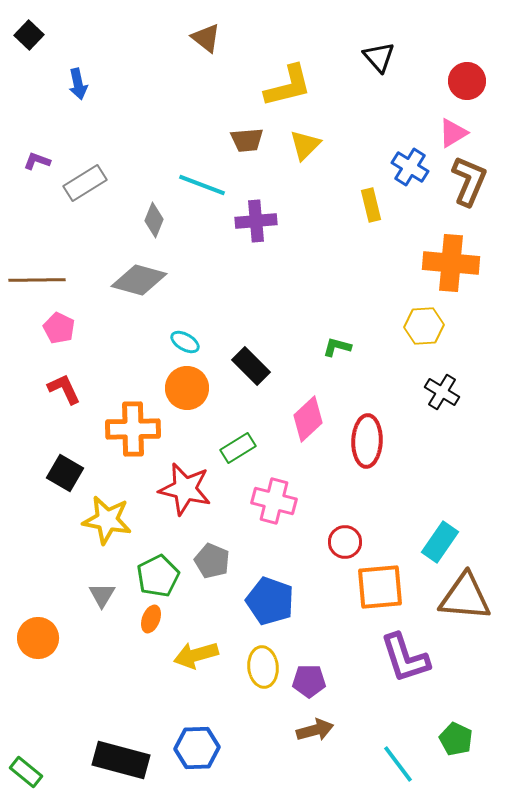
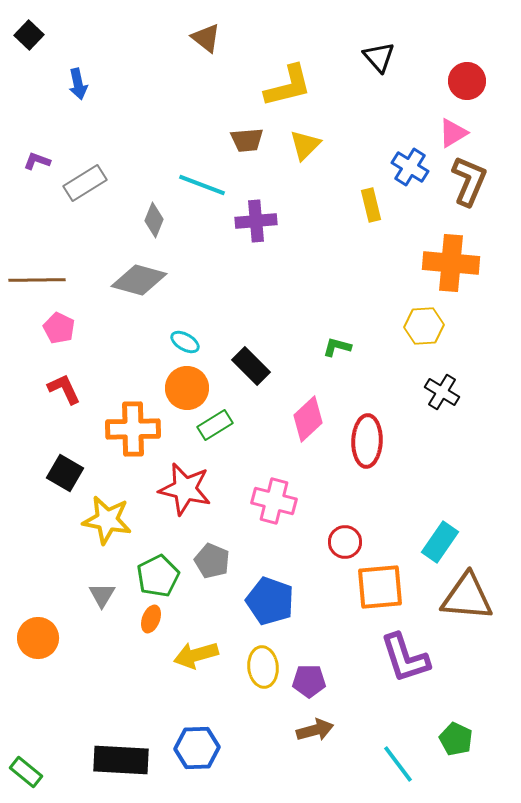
green rectangle at (238, 448): moved 23 px left, 23 px up
brown triangle at (465, 597): moved 2 px right
black rectangle at (121, 760): rotated 12 degrees counterclockwise
